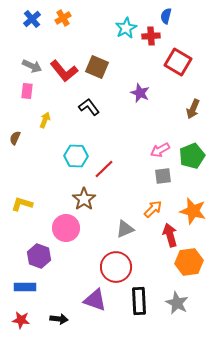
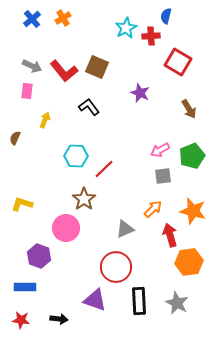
brown arrow: moved 4 px left; rotated 54 degrees counterclockwise
